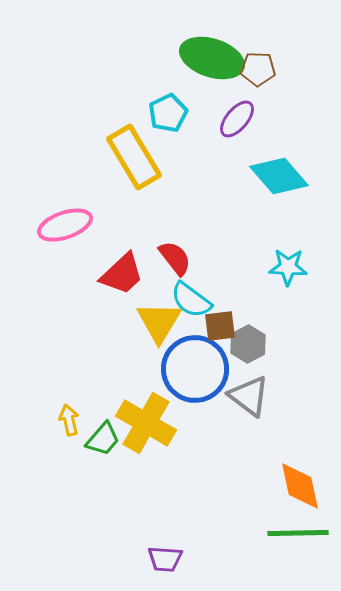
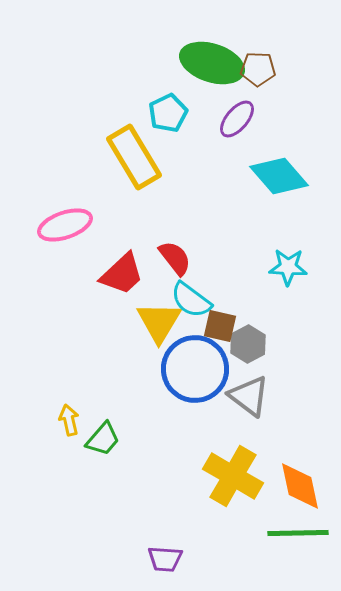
green ellipse: moved 5 px down
brown square: rotated 20 degrees clockwise
yellow cross: moved 87 px right, 53 px down
